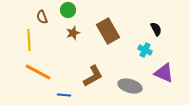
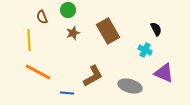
blue line: moved 3 px right, 2 px up
